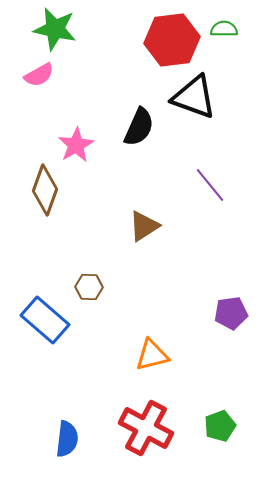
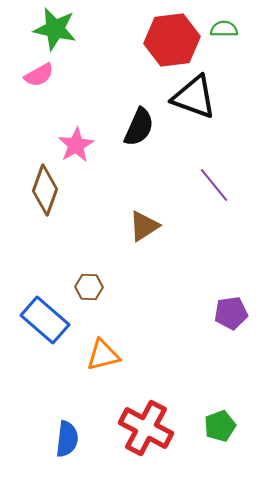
purple line: moved 4 px right
orange triangle: moved 49 px left
